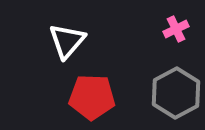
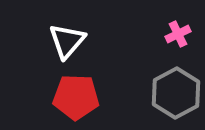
pink cross: moved 2 px right, 5 px down
red pentagon: moved 16 px left
